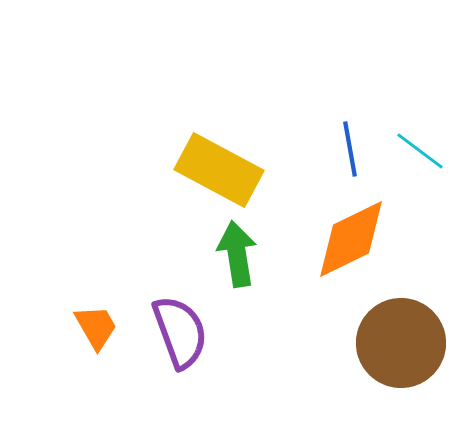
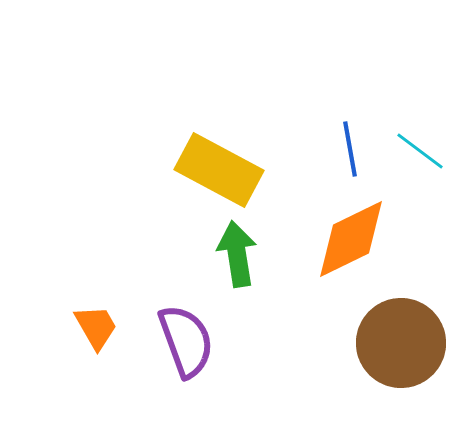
purple semicircle: moved 6 px right, 9 px down
